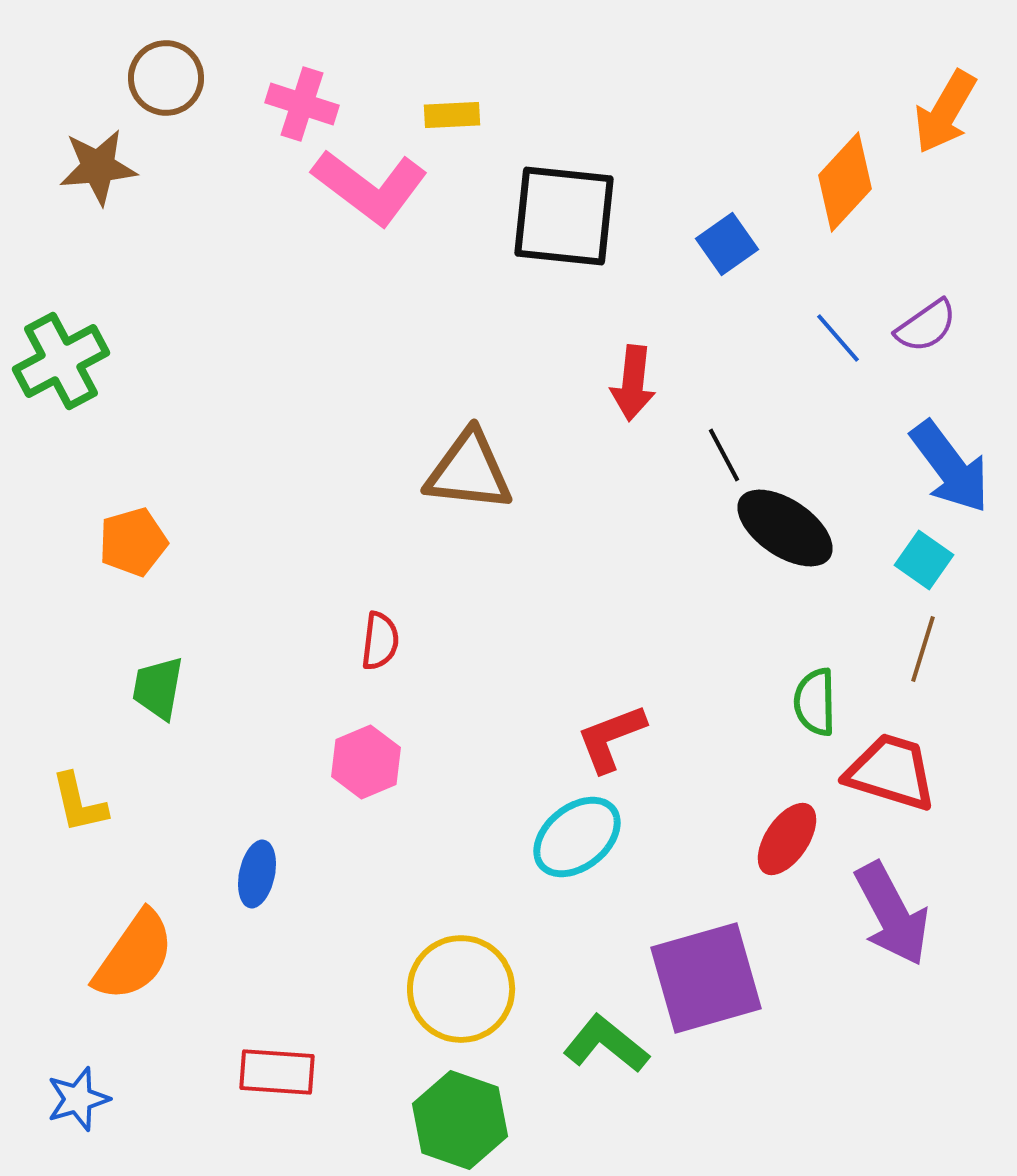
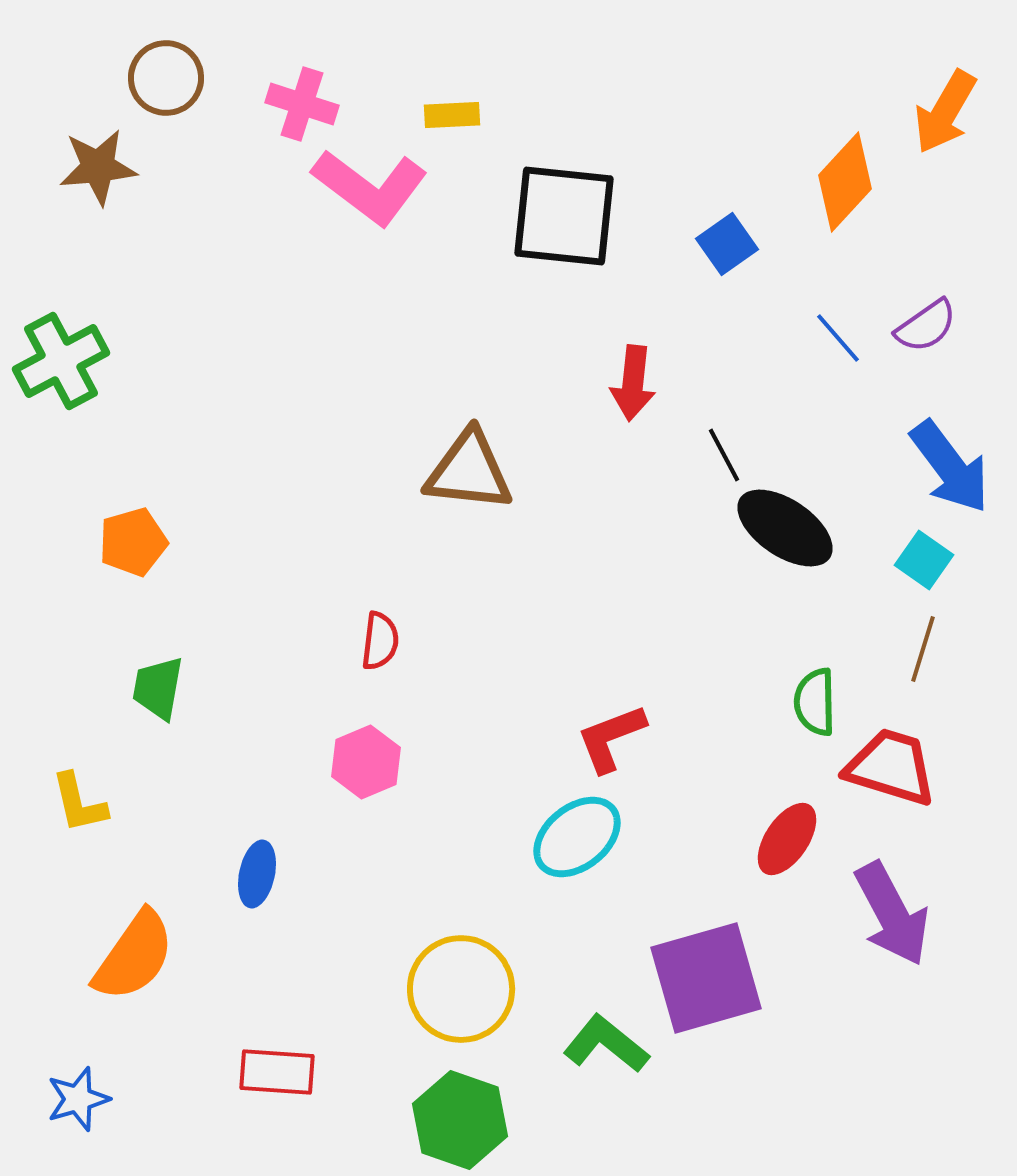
red trapezoid: moved 5 px up
